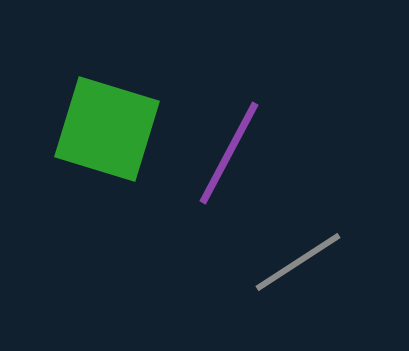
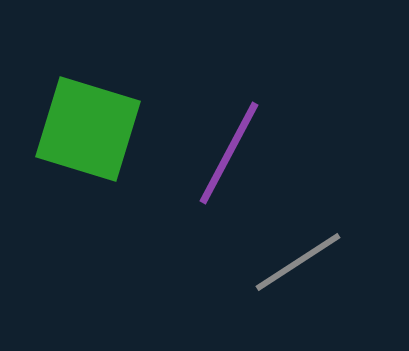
green square: moved 19 px left
